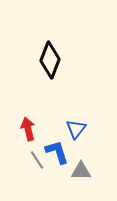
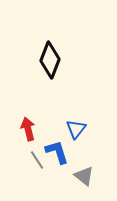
gray triangle: moved 3 px right, 5 px down; rotated 40 degrees clockwise
